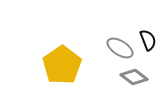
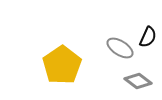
black semicircle: moved 3 px up; rotated 45 degrees clockwise
gray diamond: moved 4 px right, 4 px down
